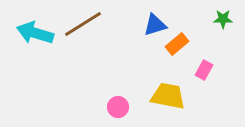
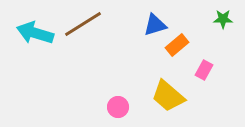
orange rectangle: moved 1 px down
yellow trapezoid: rotated 150 degrees counterclockwise
